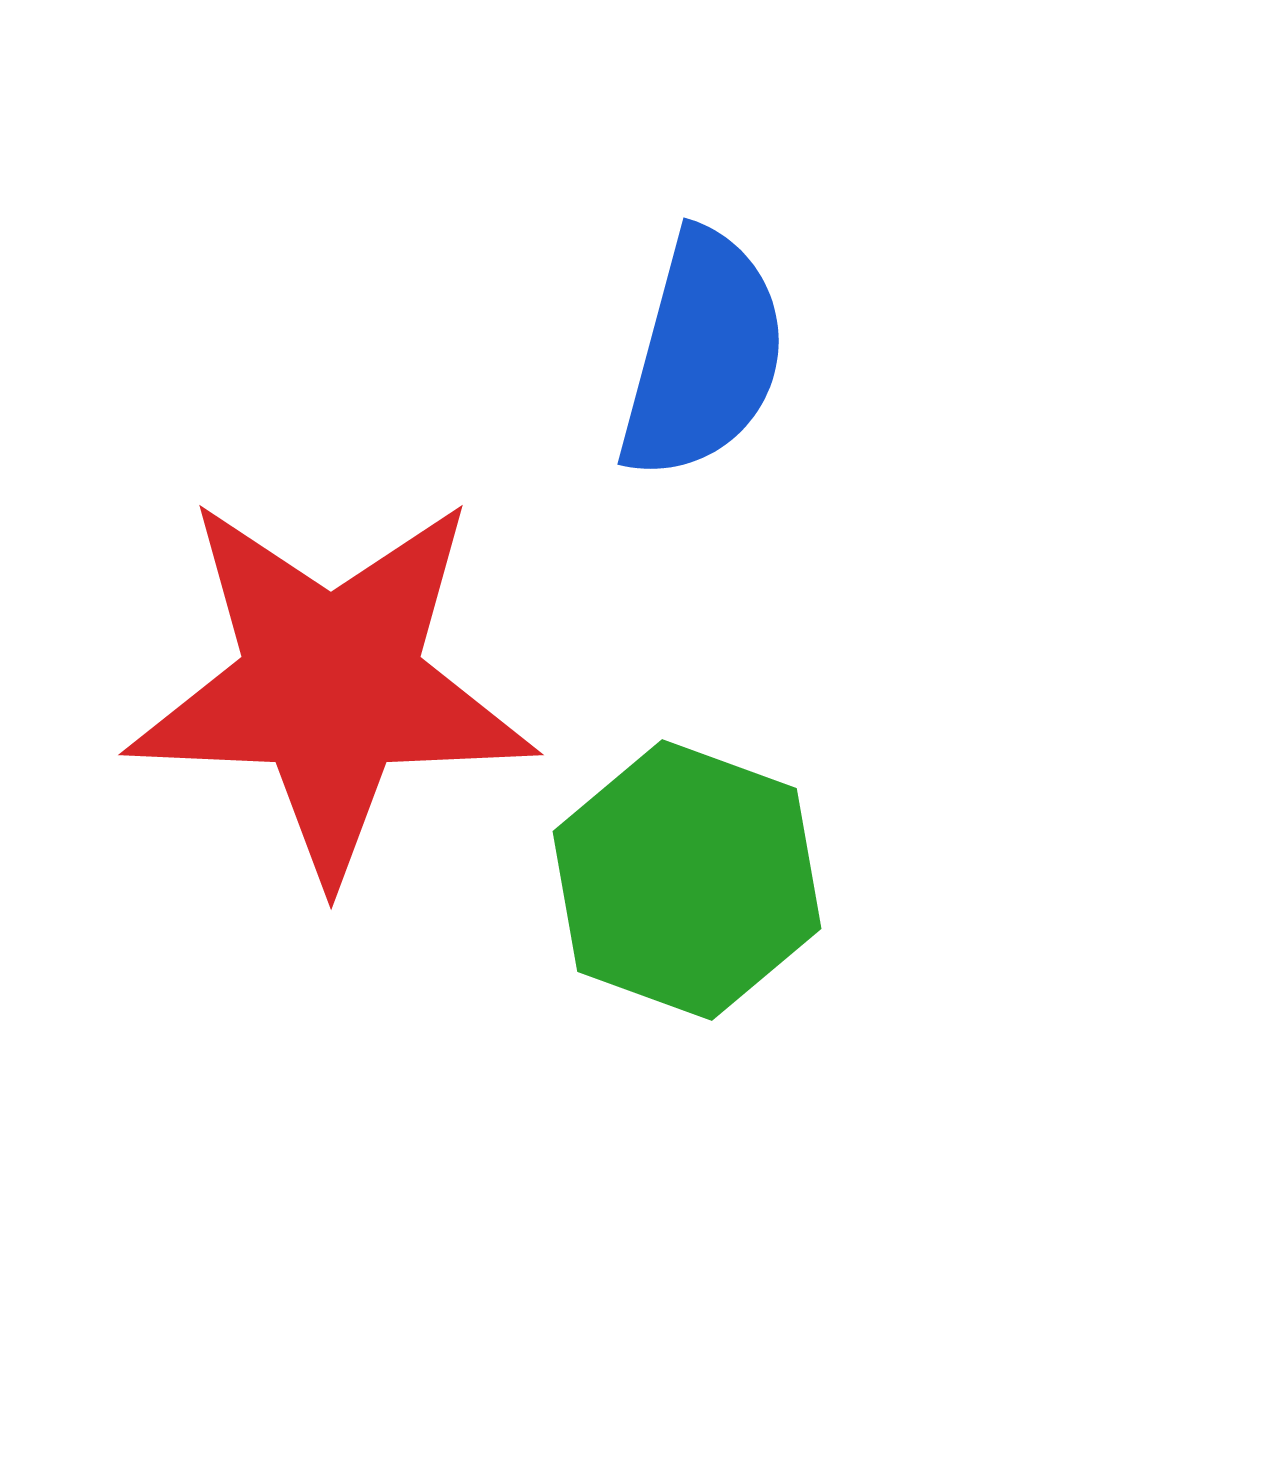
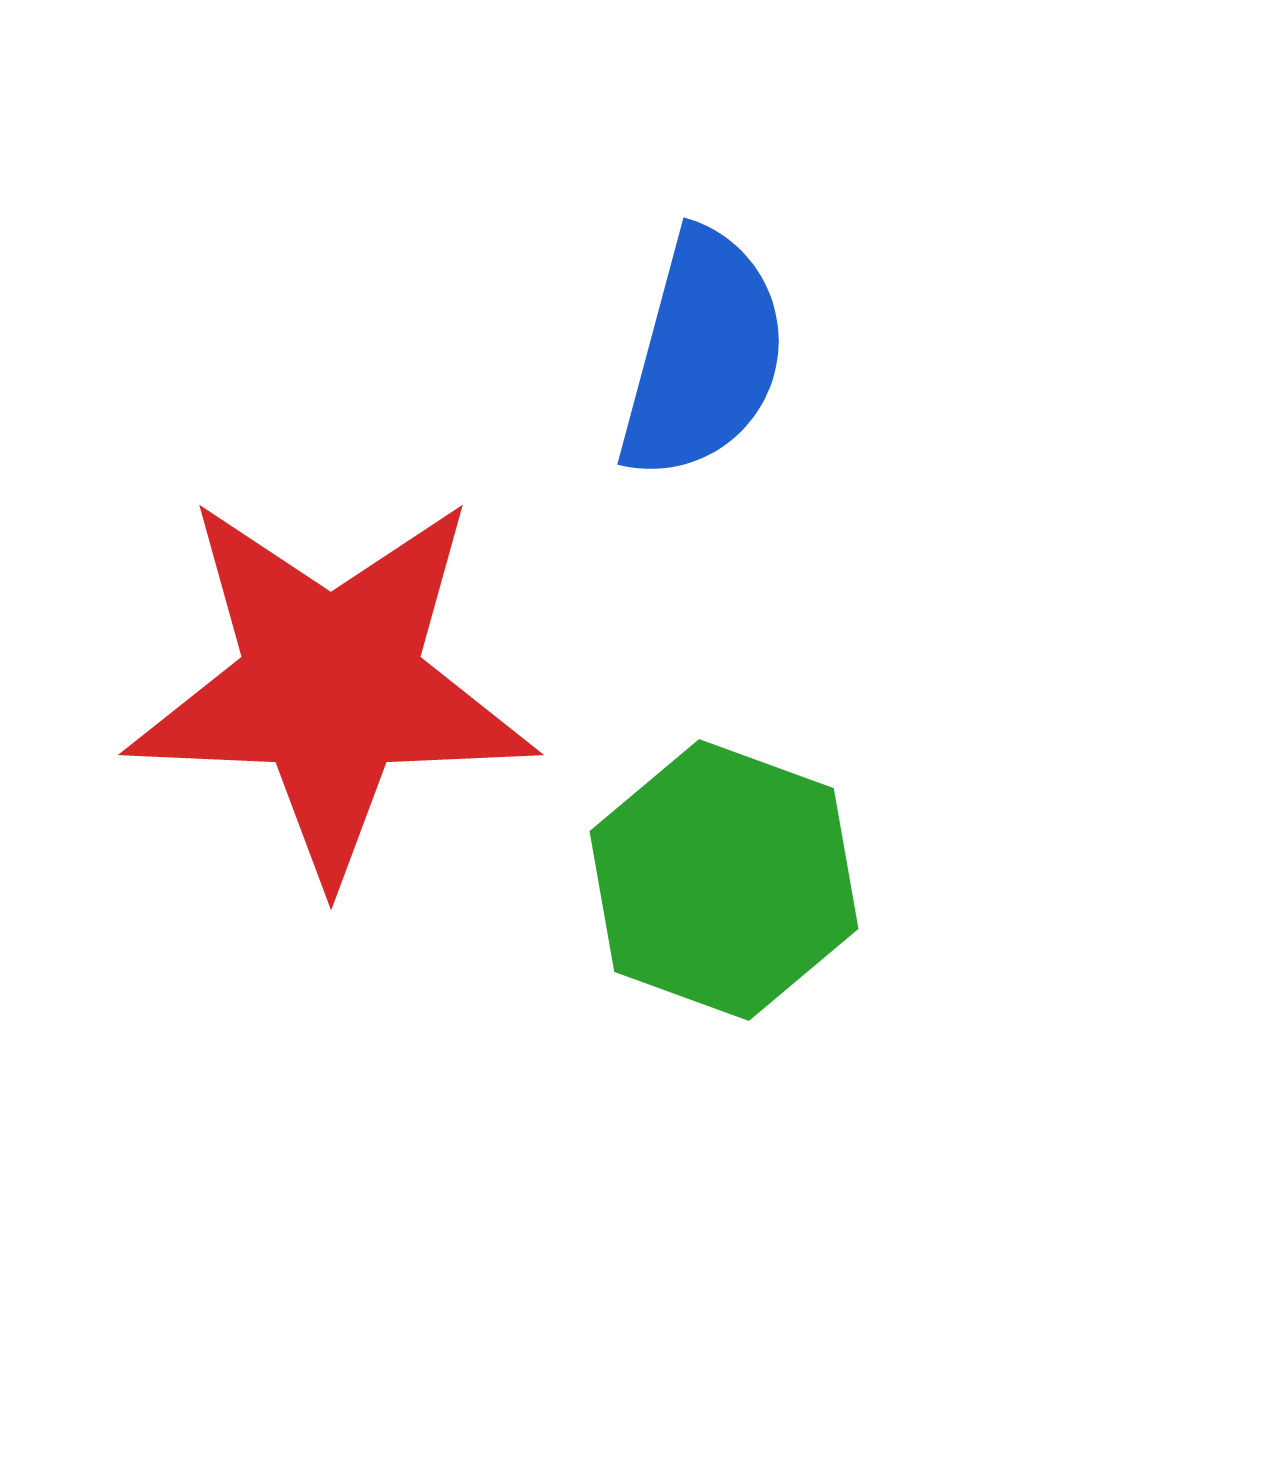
green hexagon: moved 37 px right
